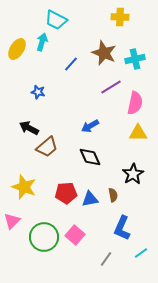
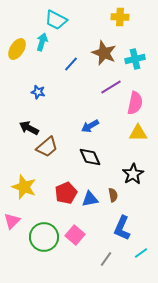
red pentagon: rotated 20 degrees counterclockwise
